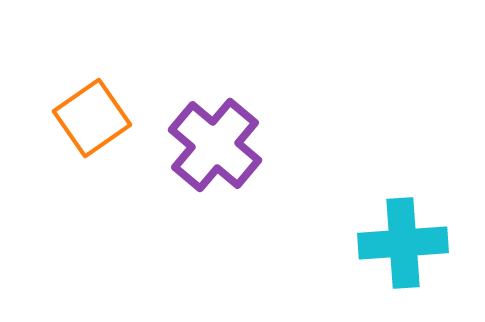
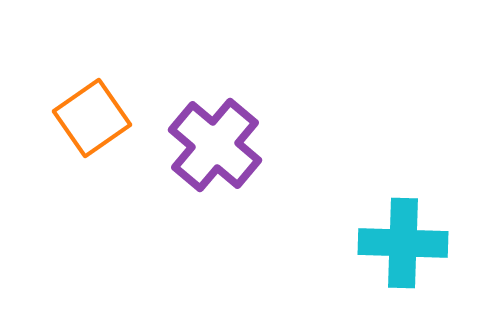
cyan cross: rotated 6 degrees clockwise
